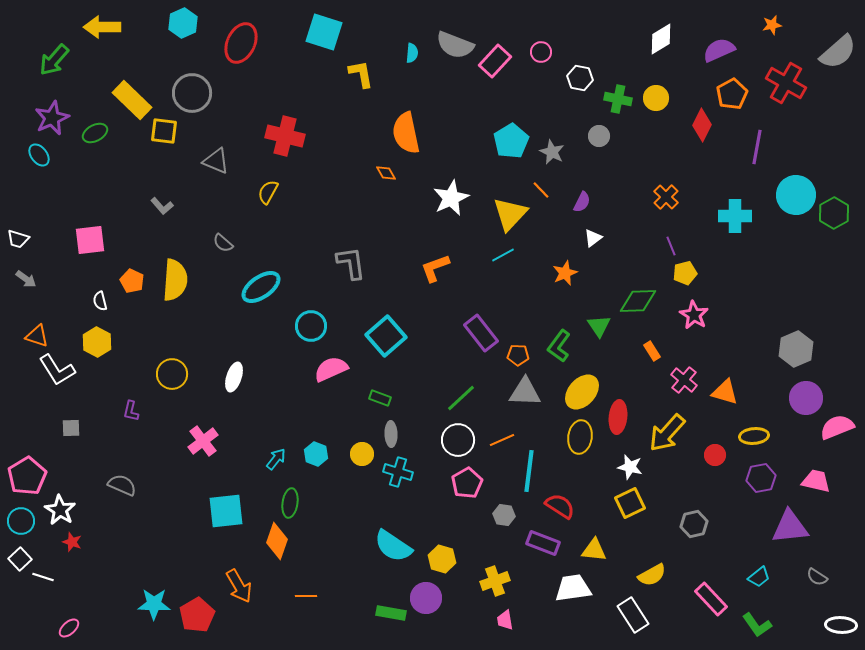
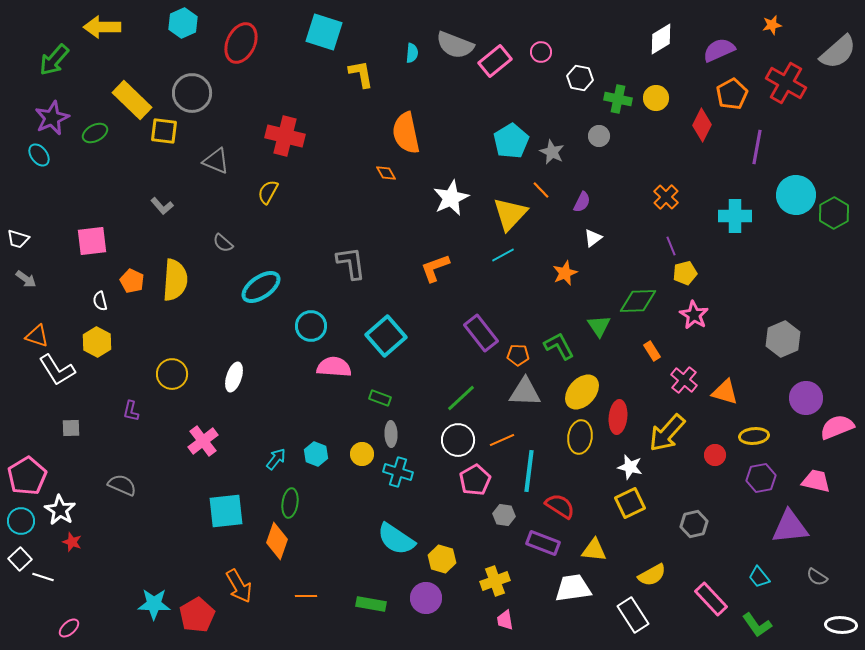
pink rectangle at (495, 61): rotated 8 degrees clockwise
pink square at (90, 240): moved 2 px right, 1 px down
green L-shape at (559, 346): rotated 116 degrees clockwise
gray hexagon at (796, 349): moved 13 px left, 10 px up
pink semicircle at (331, 369): moved 3 px right, 2 px up; rotated 28 degrees clockwise
pink pentagon at (467, 483): moved 8 px right, 3 px up
cyan semicircle at (393, 546): moved 3 px right, 7 px up
cyan trapezoid at (759, 577): rotated 90 degrees clockwise
green rectangle at (391, 613): moved 20 px left, 9 px up
